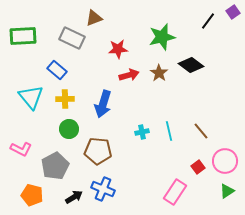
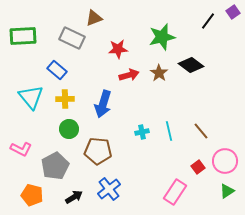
blue cross: moved 6 px right; rotated 30 degrees clockwise
